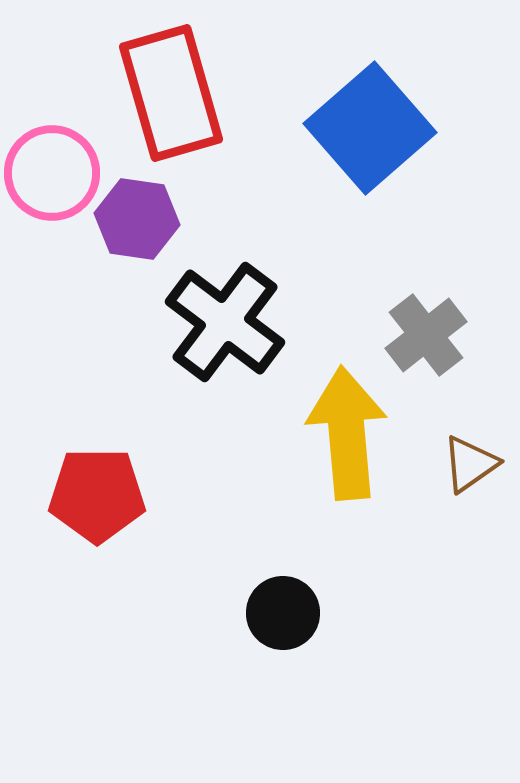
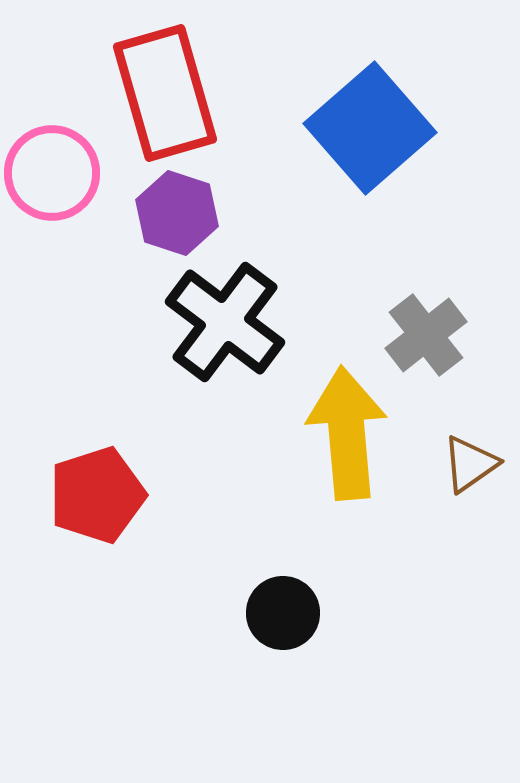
red rectangle: moved 6 px left
purple hexagon: moved 40 px right, 6 px up; rotated 10 degrees clockwise
red pentagon: rotated 18 degrees counterclockwise
